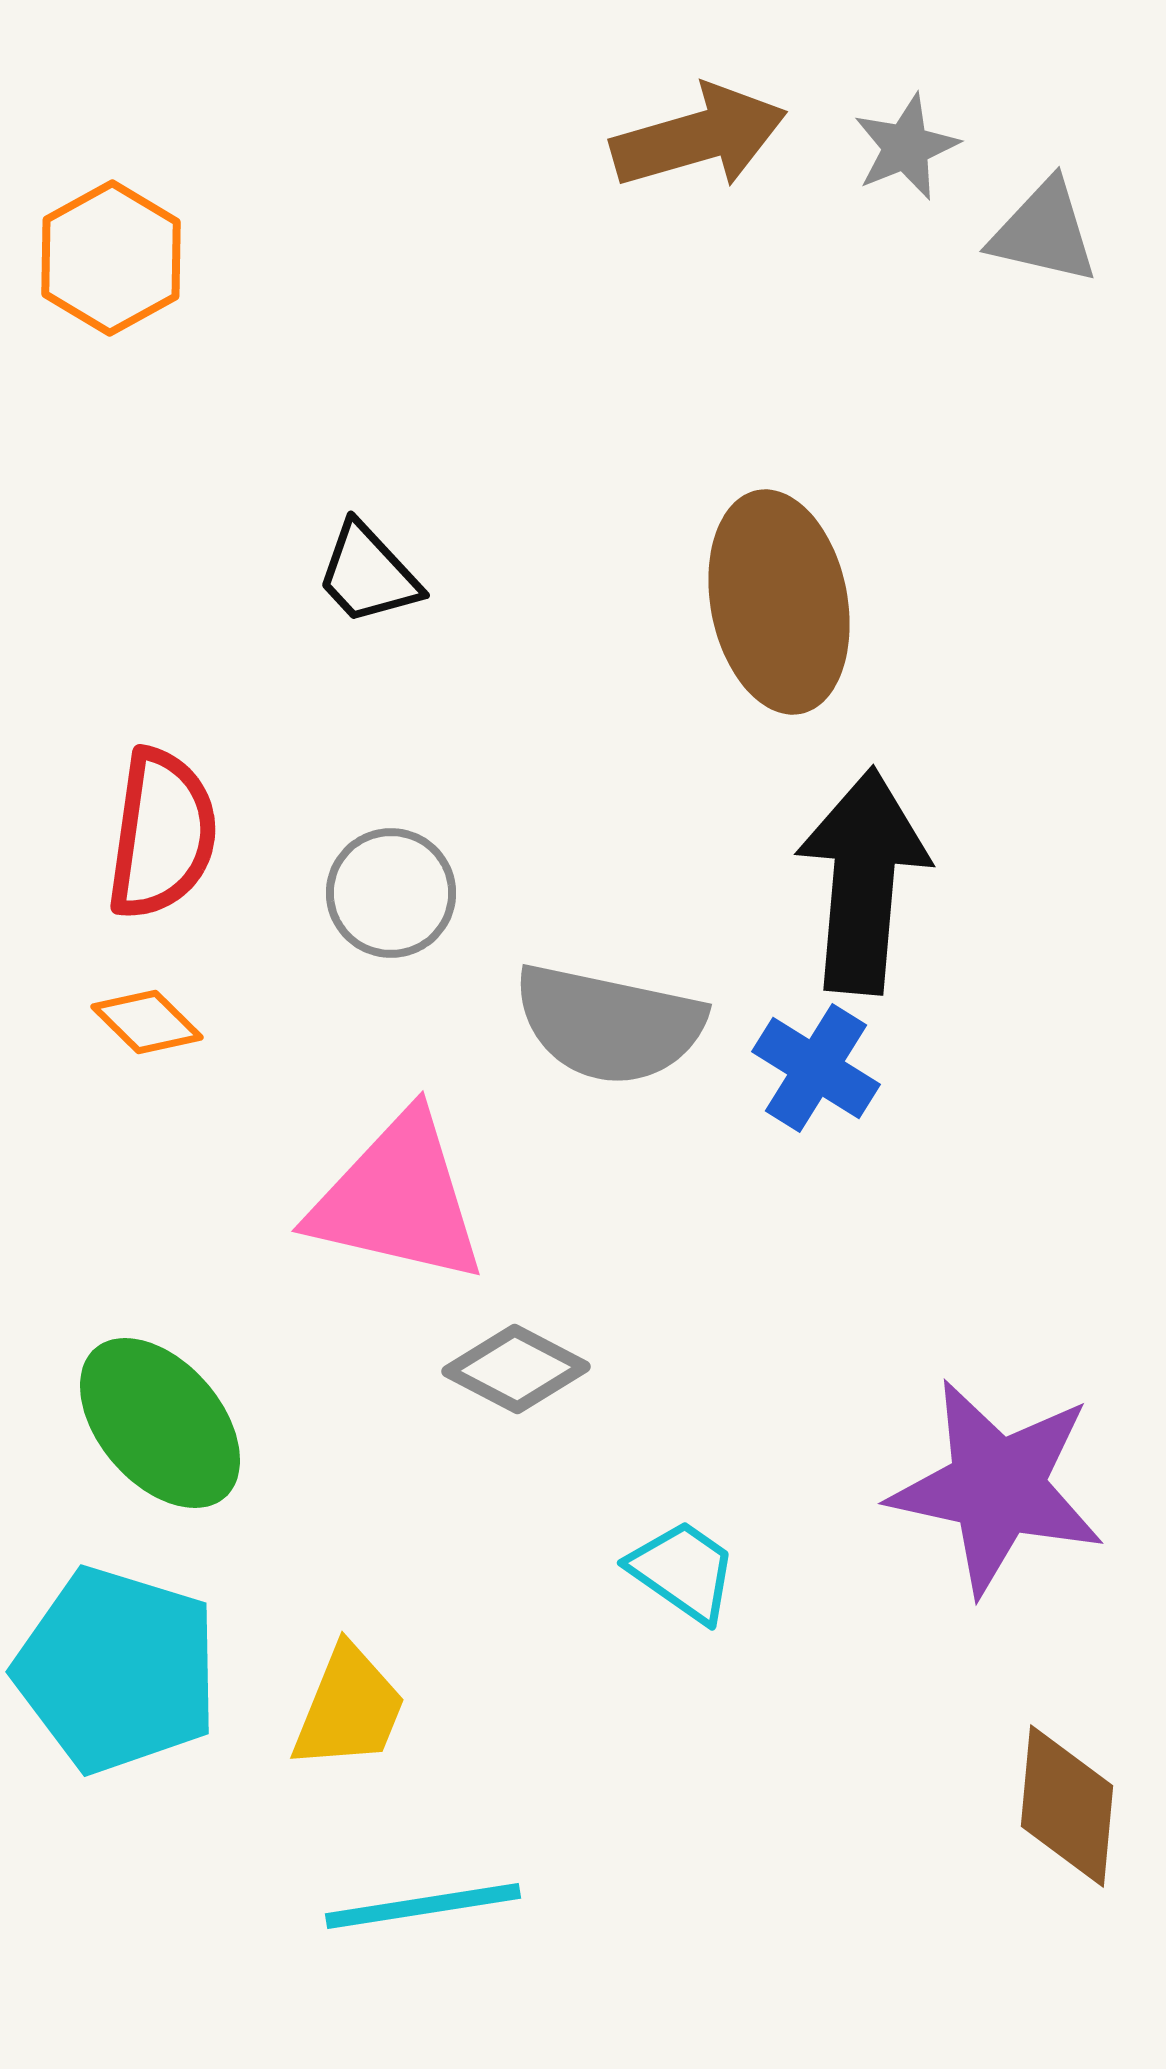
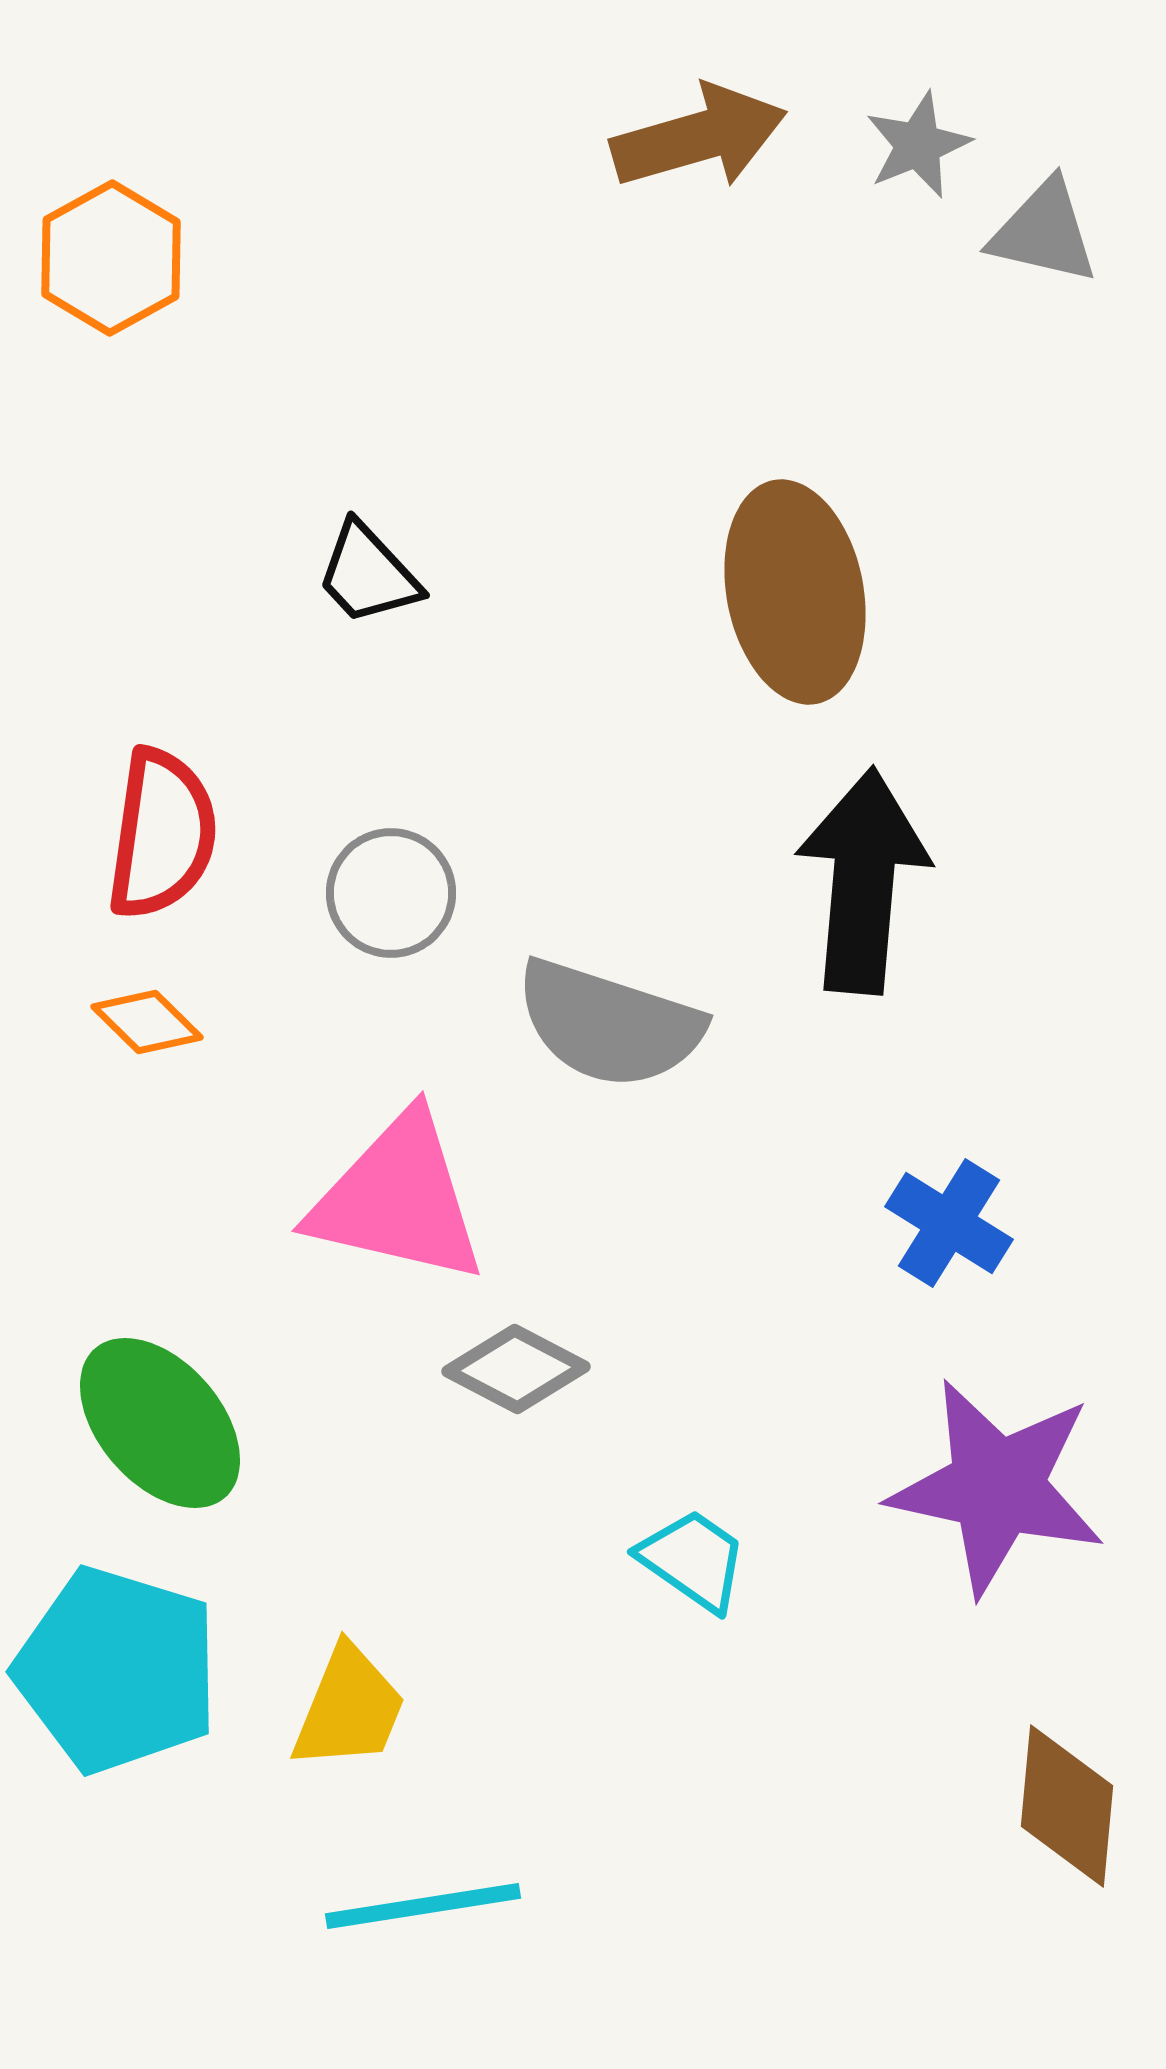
gray star: moved 12 px right, 2 px up
brown ellipse: moved 16 px right, 10 px up
gray semicircle: rotated 6 degrees clockwise
blue cross: moved 133 px right, 155 px down
cyan trapezoid: moved 10 px right, 11 px up
